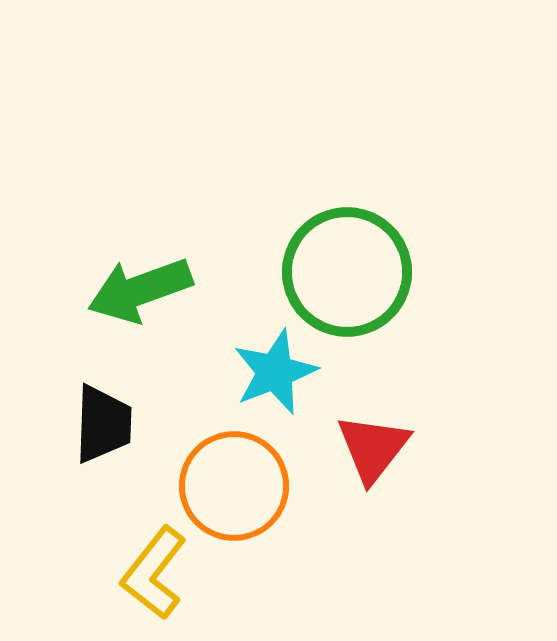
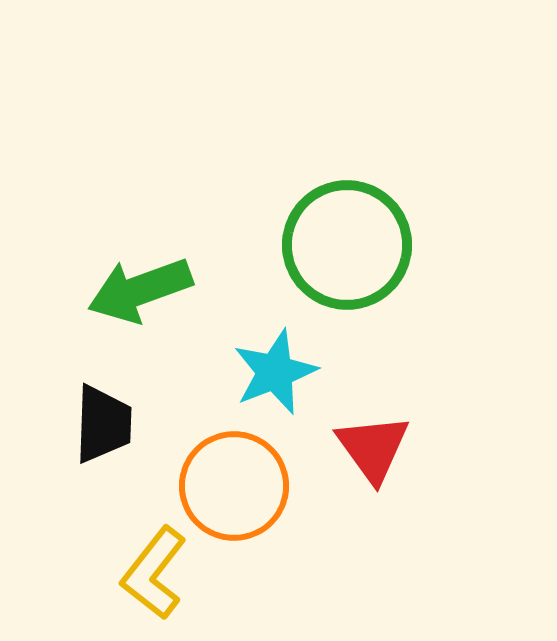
green circle: moved 27 px up
red triangle: rotated 14 degrees counterclockwise
